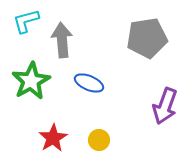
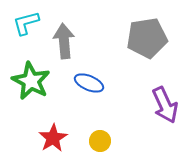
cyan L-shape: moved 2 px down
gray arrow: moved 2 px right, 1 px down
green star: rotated 15 degrees counterclockwise
purple arrow: moved 1 px up; rotated 45 degrees counterclockwise
yellow circle: moved 1 px right, 1 px down
